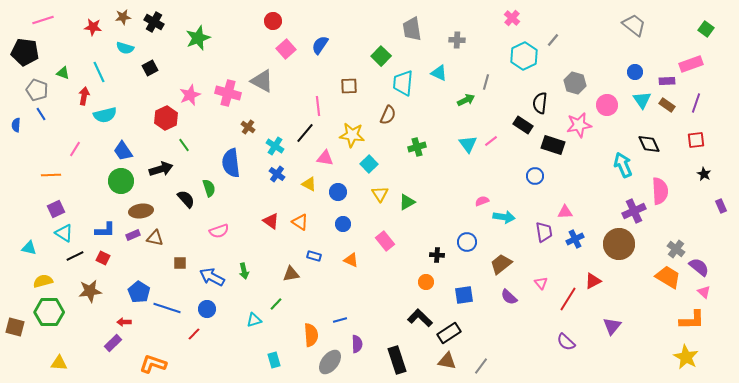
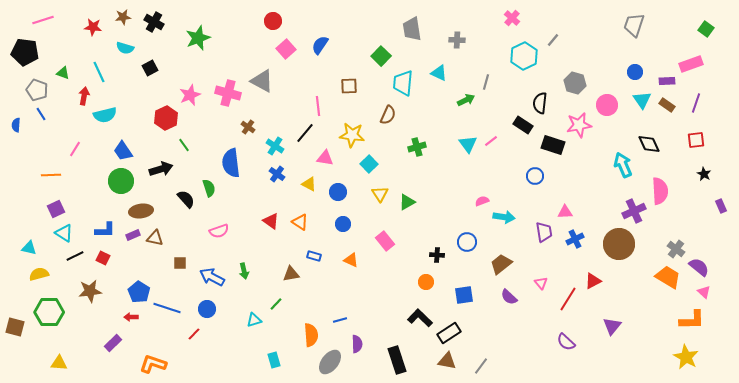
gray trapezoid at (634, 25): rotated 110 degrees counterclockwise
yellow semicircle at (43, 281): moved 4 px left, 7 px up
red arrow at (124, 322): moved 7 px right, 5 px up
